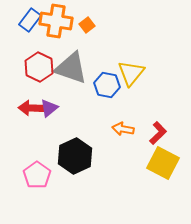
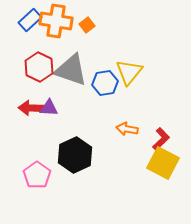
blue rectangle: rotated 10 degrees clockwise
gray triangle: moved 2 px down
yellow triangle: moved 2 px left, 1 px up
blue hexagon: moved 2 px left, 2 px up; rotated 20 degrees counterclockwise
purple triangle: rotated 42 degrees clockwise
orange arrow: moved 4 px right
red L-shape: moved 3 px right, 6 px down
black hexagon: moved 1 px up
